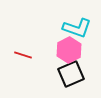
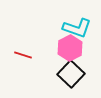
pink hexagon: moved 1 px right, 2 px up
black square: rotated 24 degrees counterclockwise
